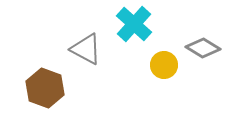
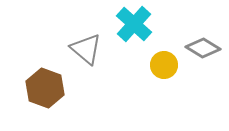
gray triangle: rotated 12 degrees clockwise
